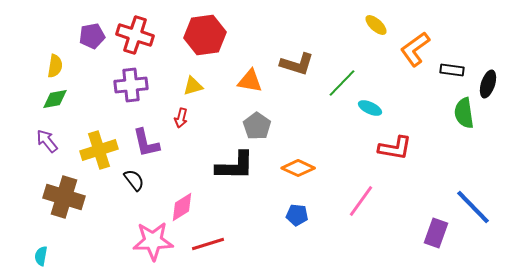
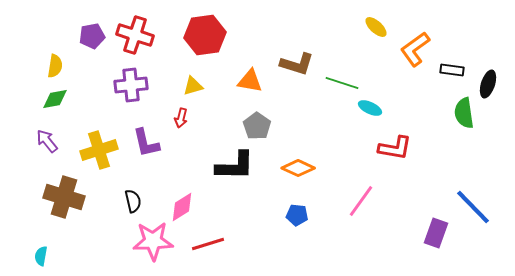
yellow ellipse: moved 2 px down
green line: rotated 64 degrees clockwise
black semicircle: moved 1 px left, 21 px down; rotated 25 degrees clockwise
